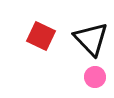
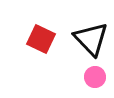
red square: moved 3 px down
